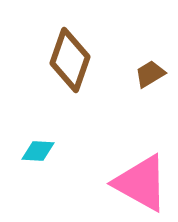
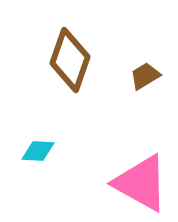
brown trapezoid: moved 5 px left, 2 px down
